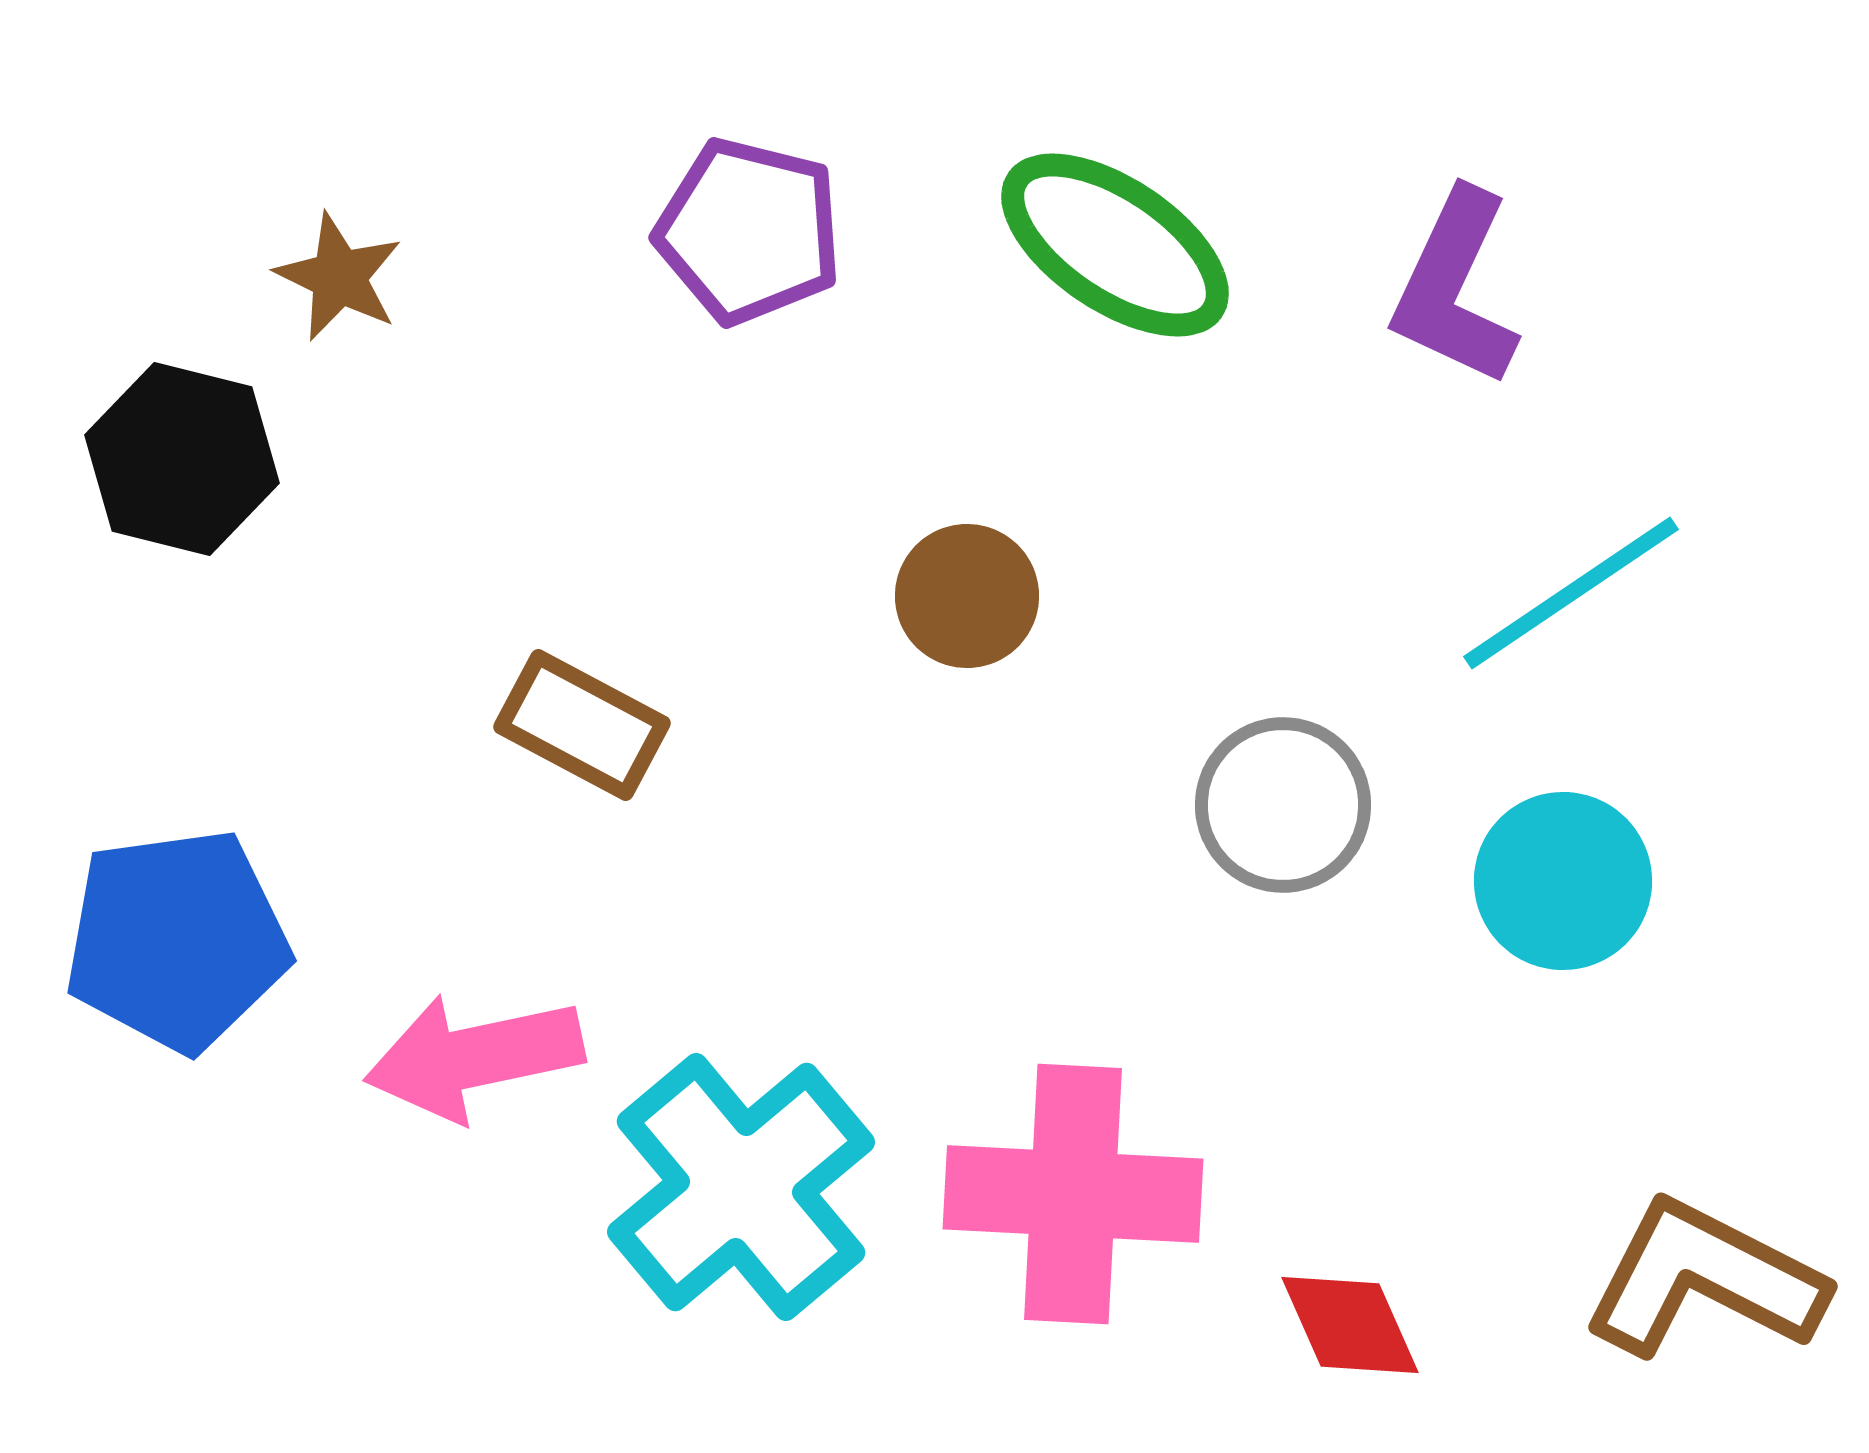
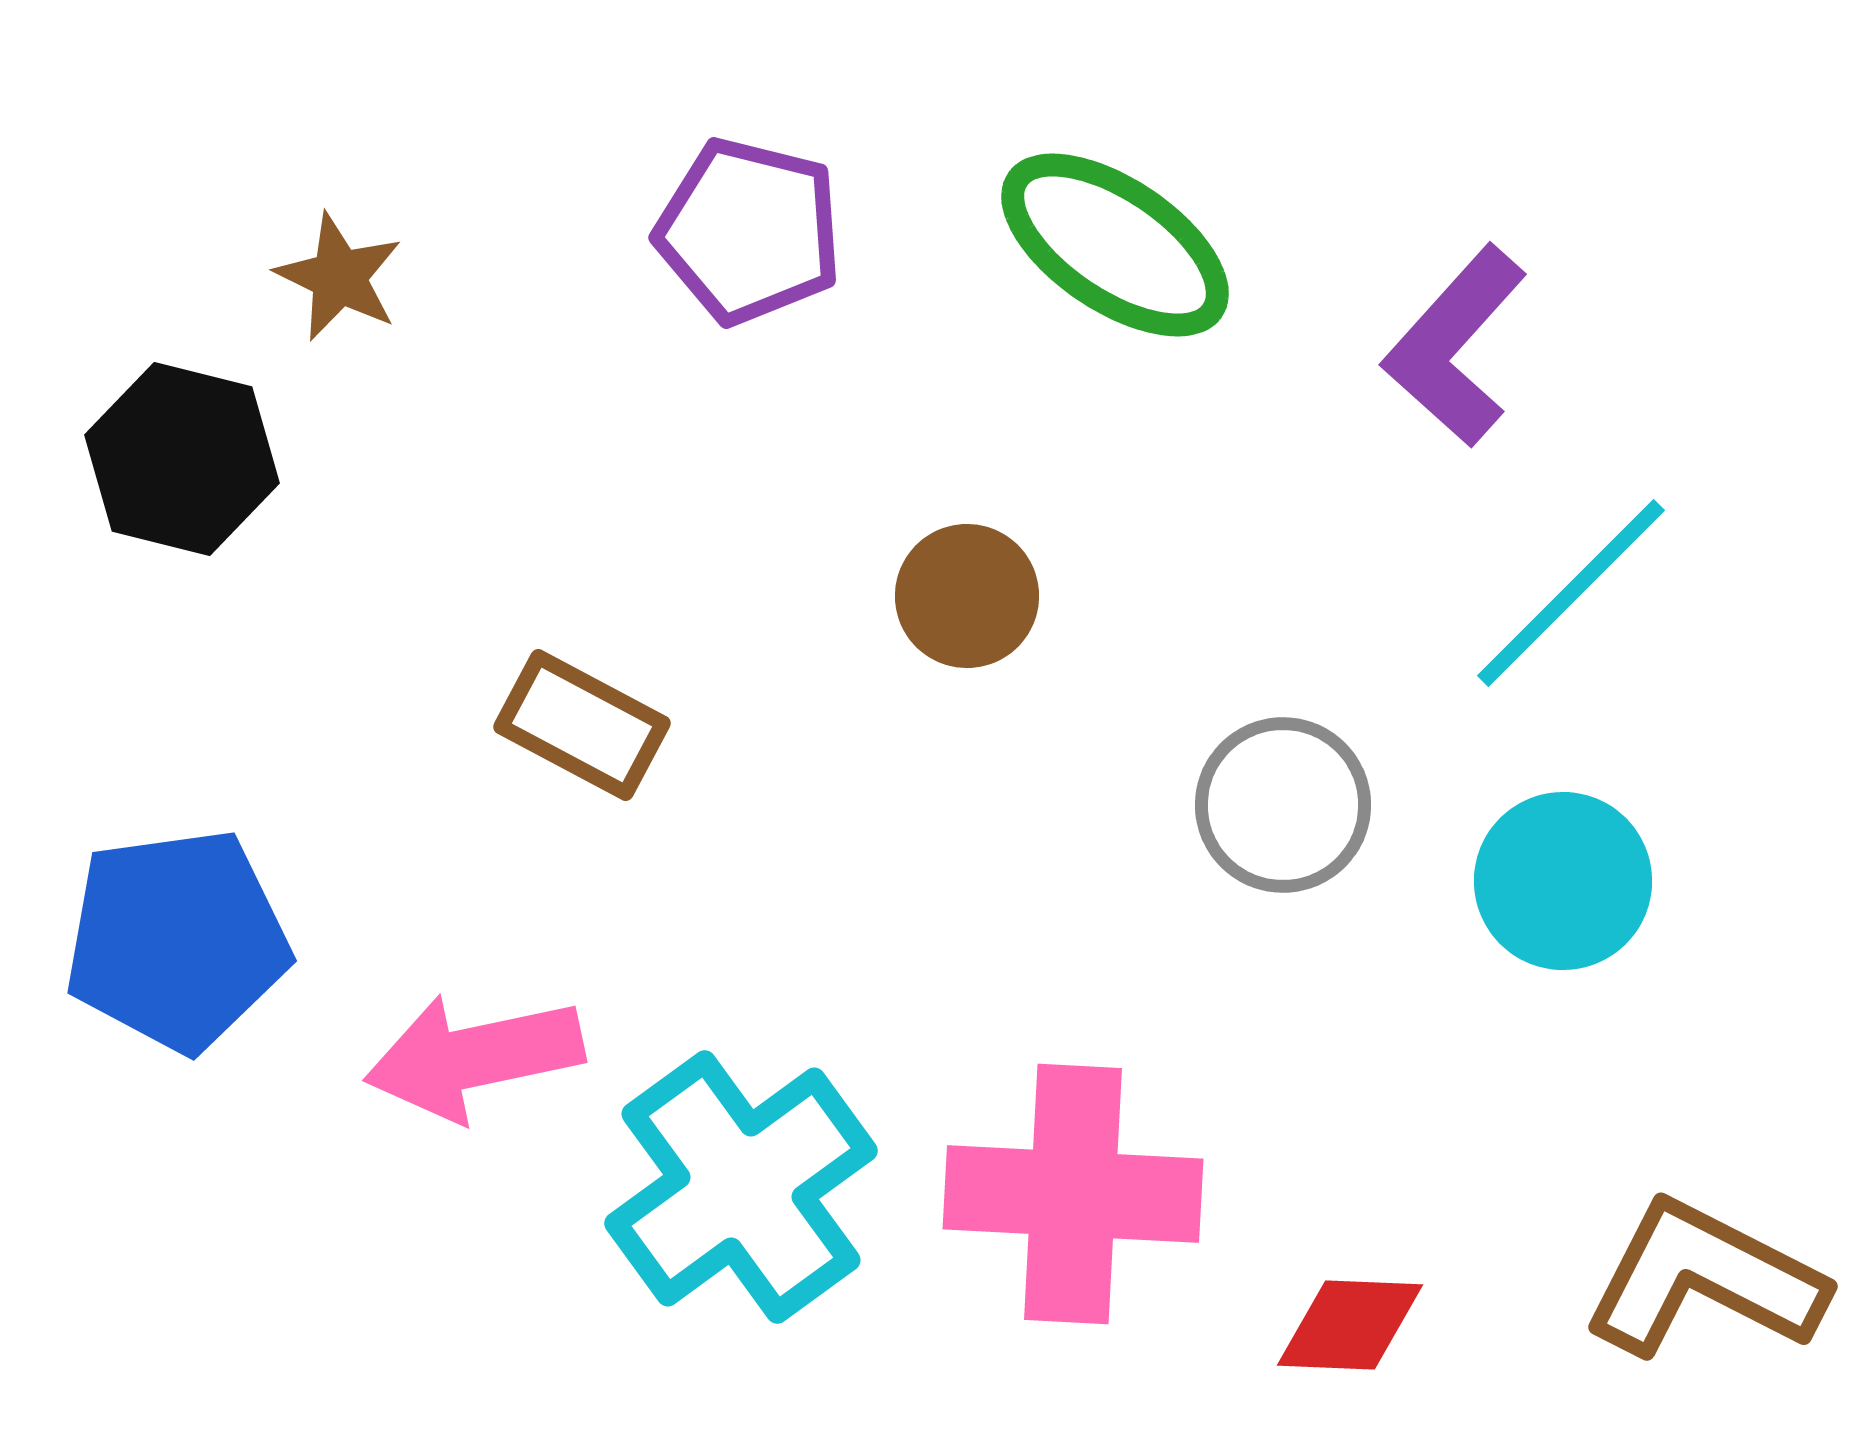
purple L-shape: moved 58 px down; rotated 17 degrees clockwise
cyan line: rotated 11 degrees counterclockwise
cyan cross: rotated 4 degrees clockwise
red diamond: rotated 64 degrees counterclockwise
